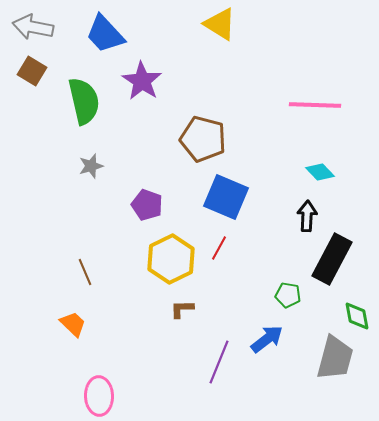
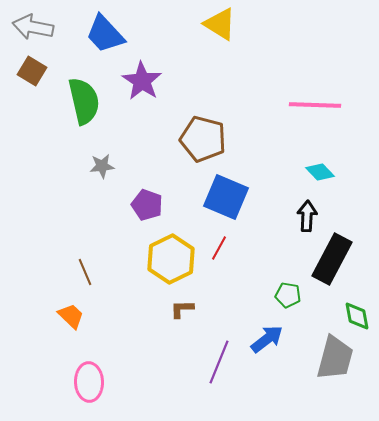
gray star: moved 11 px right; rotated 10 degrees clockwise
orange trapezoid: moved 2 px left, 8 px up
pink ellipse: moved 10 px left, 14 px up
